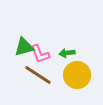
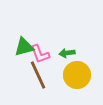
brown line: rotated 32 degrees clockwise
